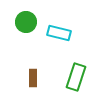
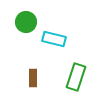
cyan rectangle: moved 5 px left, 6 px down
